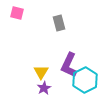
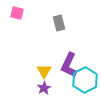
yellow triangle: moved 3 px right, 1 px up
